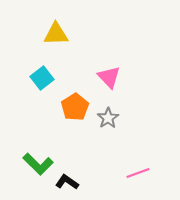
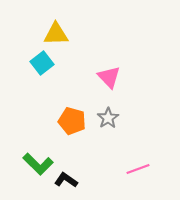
cyan square: moved 15 px up
orange pentagon: moved 3 px left, 14 px down; rotated 24 degrees counterclockwise
pink line: moved 4 px up
black L-shape: moved 1 px left, 2 px up
